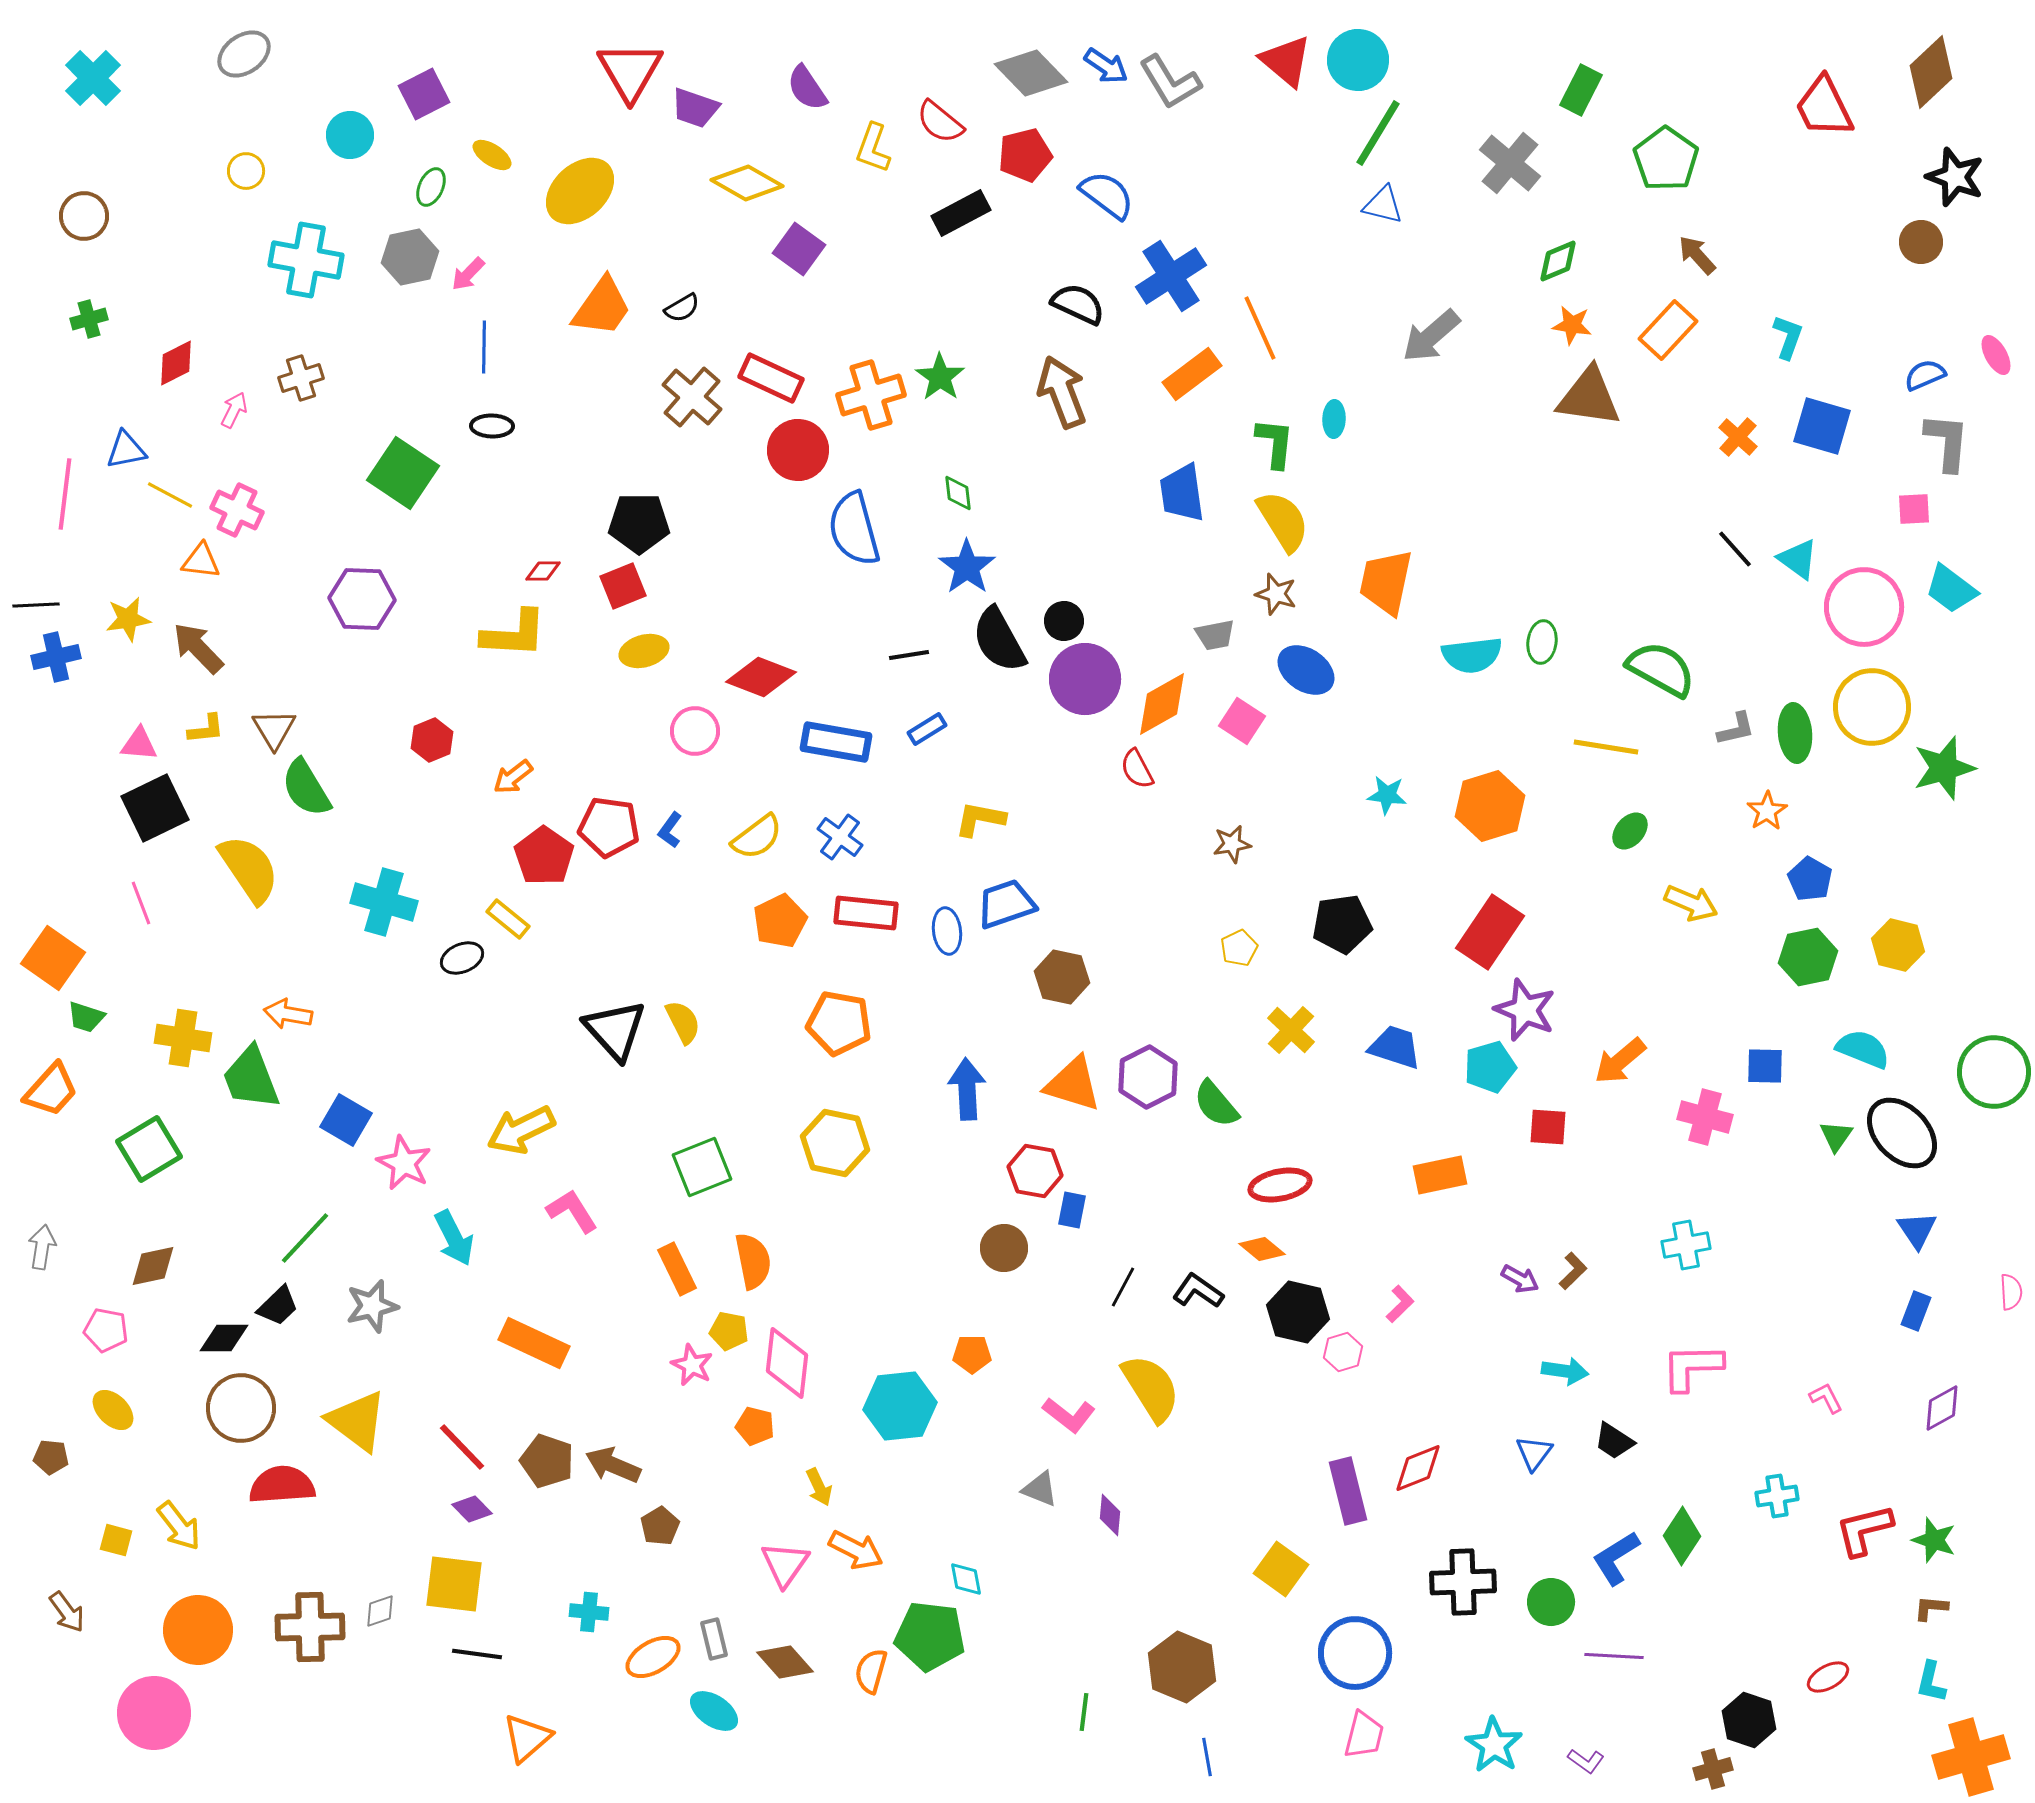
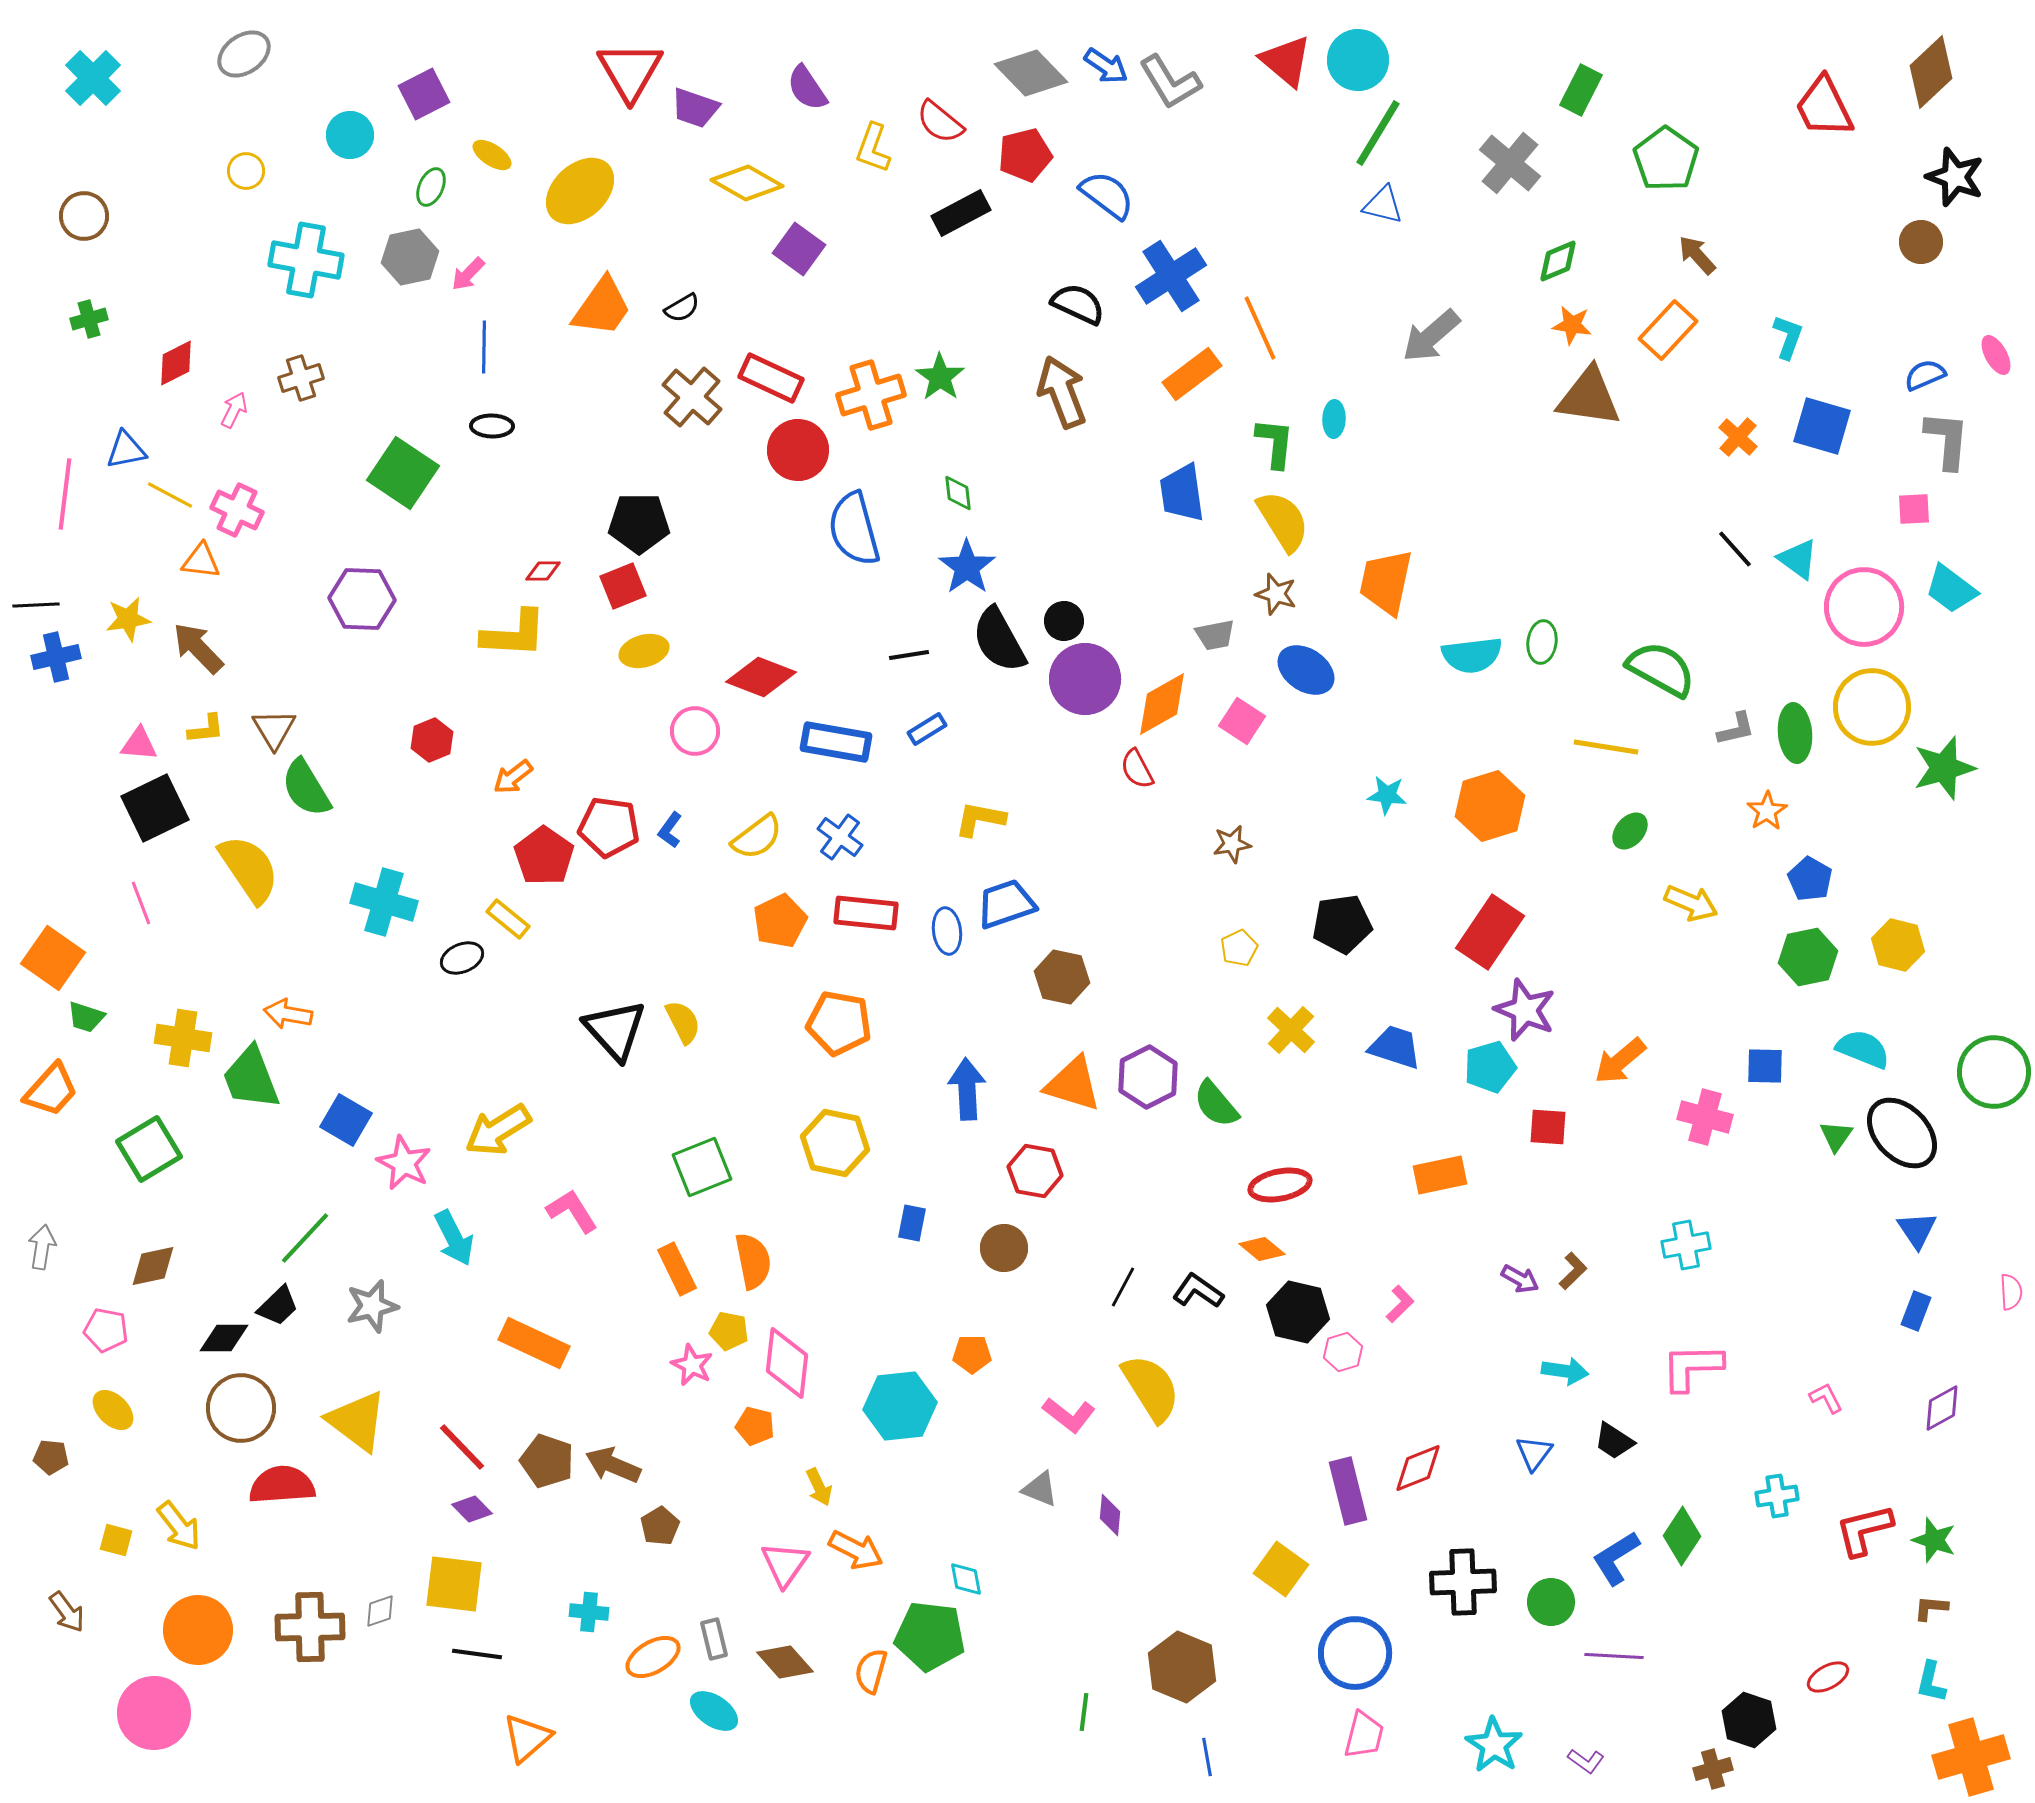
gray L-shape at (1947, 442): moved 2 px up
yellow arrow at (521, 1130): moved 23 px left; rotated 6 degrees counterclockwise
blue rectangle at (1072, 1210): moved 160 px left, 13 px down
